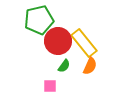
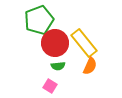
green pentagon: rotated 8 degrees counterclockwise
red circle: moved 3 px left, 2 px down
green semicircle: moved 6 px left; rotated 48 degrees clockwise
pink square: rotated 32 degrees clockwise
